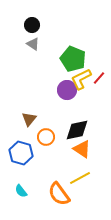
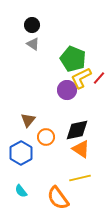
yellow L-shape: moved 1 px up
brown triangle: moved 1 px left, 1 px down
orange triangle: moved 1 px left
blue hexagon: rotated 15 degrees clockwise
yellow line: rotated 15 degrees clockwise
orange semicircle: moved 1 px left, 4 px down
